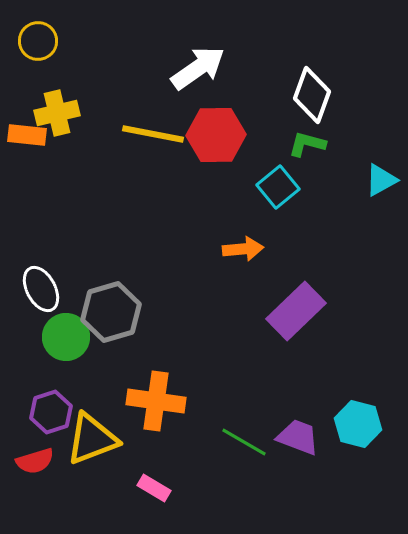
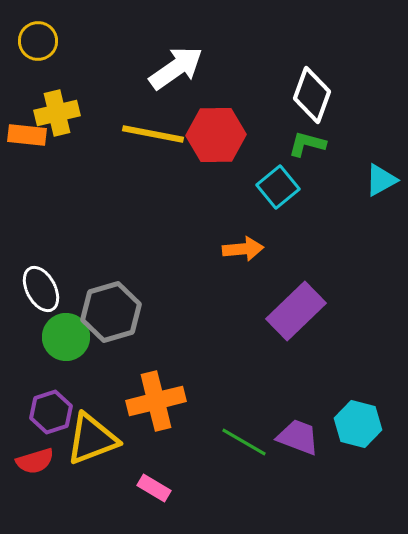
white arrow: moved 22 px left
orange cross: rotated 22 degrees counterclockwise
